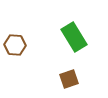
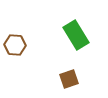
green rectangle: moved 2 px right, 2 px up
